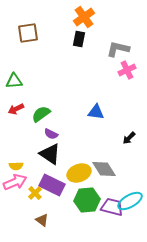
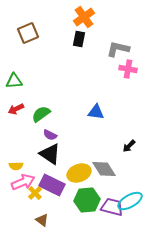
brown square: rotated 15 degrees counterclockwise
pink cross: moved 1 px right, 1 px up; rotated 36 degrees clockwise
purple semicircle: moved 1 px left, 1 px down
black arrow: moved 8 px down
pink arrow: moved 8 px right
